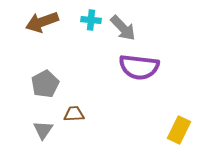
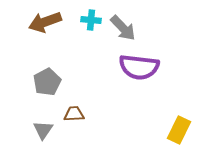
brown arrow: moved 3 px right
gray pentagon: moved 2 px right, 2 px up
